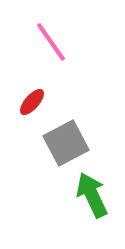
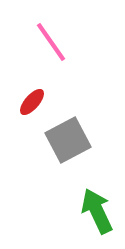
gray square: moved 2 px right, 3 px up
green arrow: moved 5 px right, 16 px down
